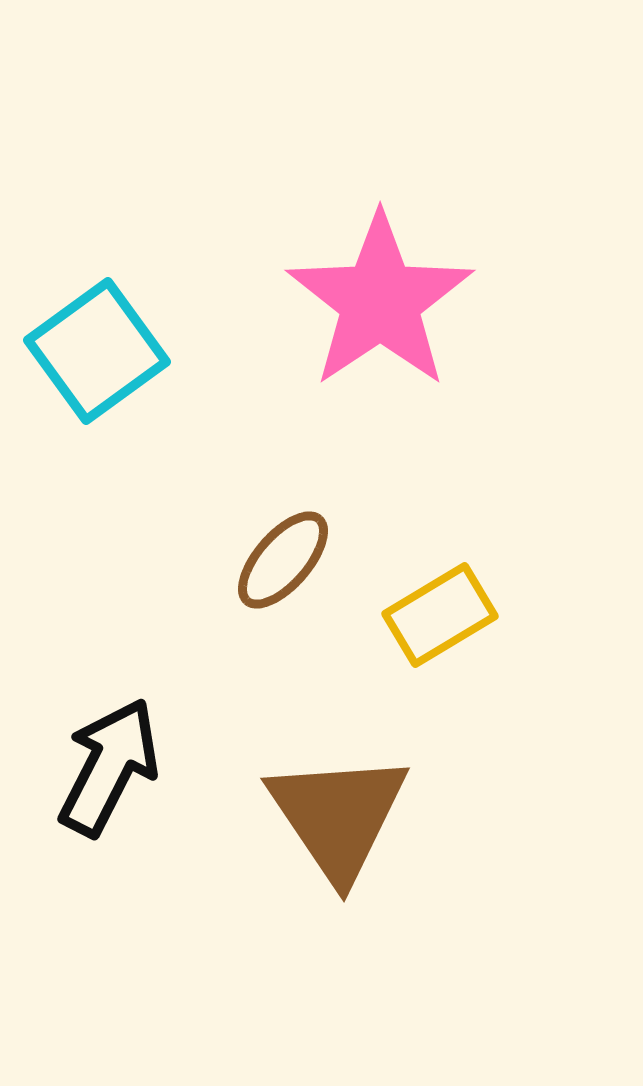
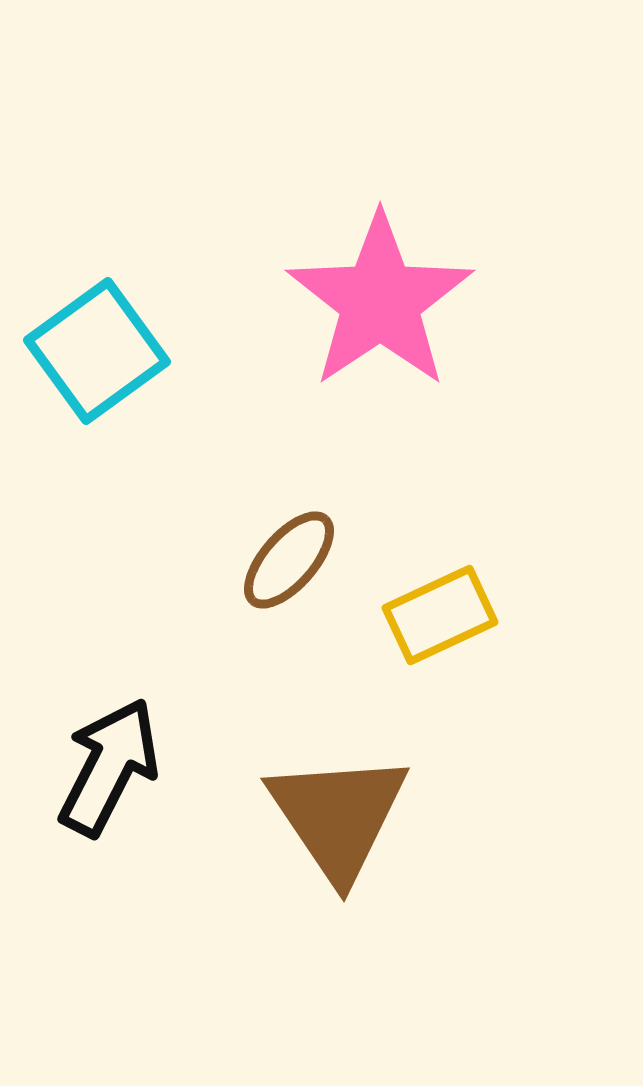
brown ellipse: moved 6 px right
yellow rectangle: rotated 6 degrees clockwise
